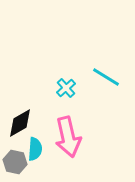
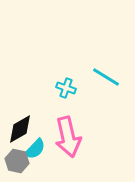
cyan cross: rotated 30 degrees counterclockwise
black diamond: moved 6 px down
cyan semicircle: rotated 40 degrees clockwise
gray hexagon: moved 2 px right, 1 px up
